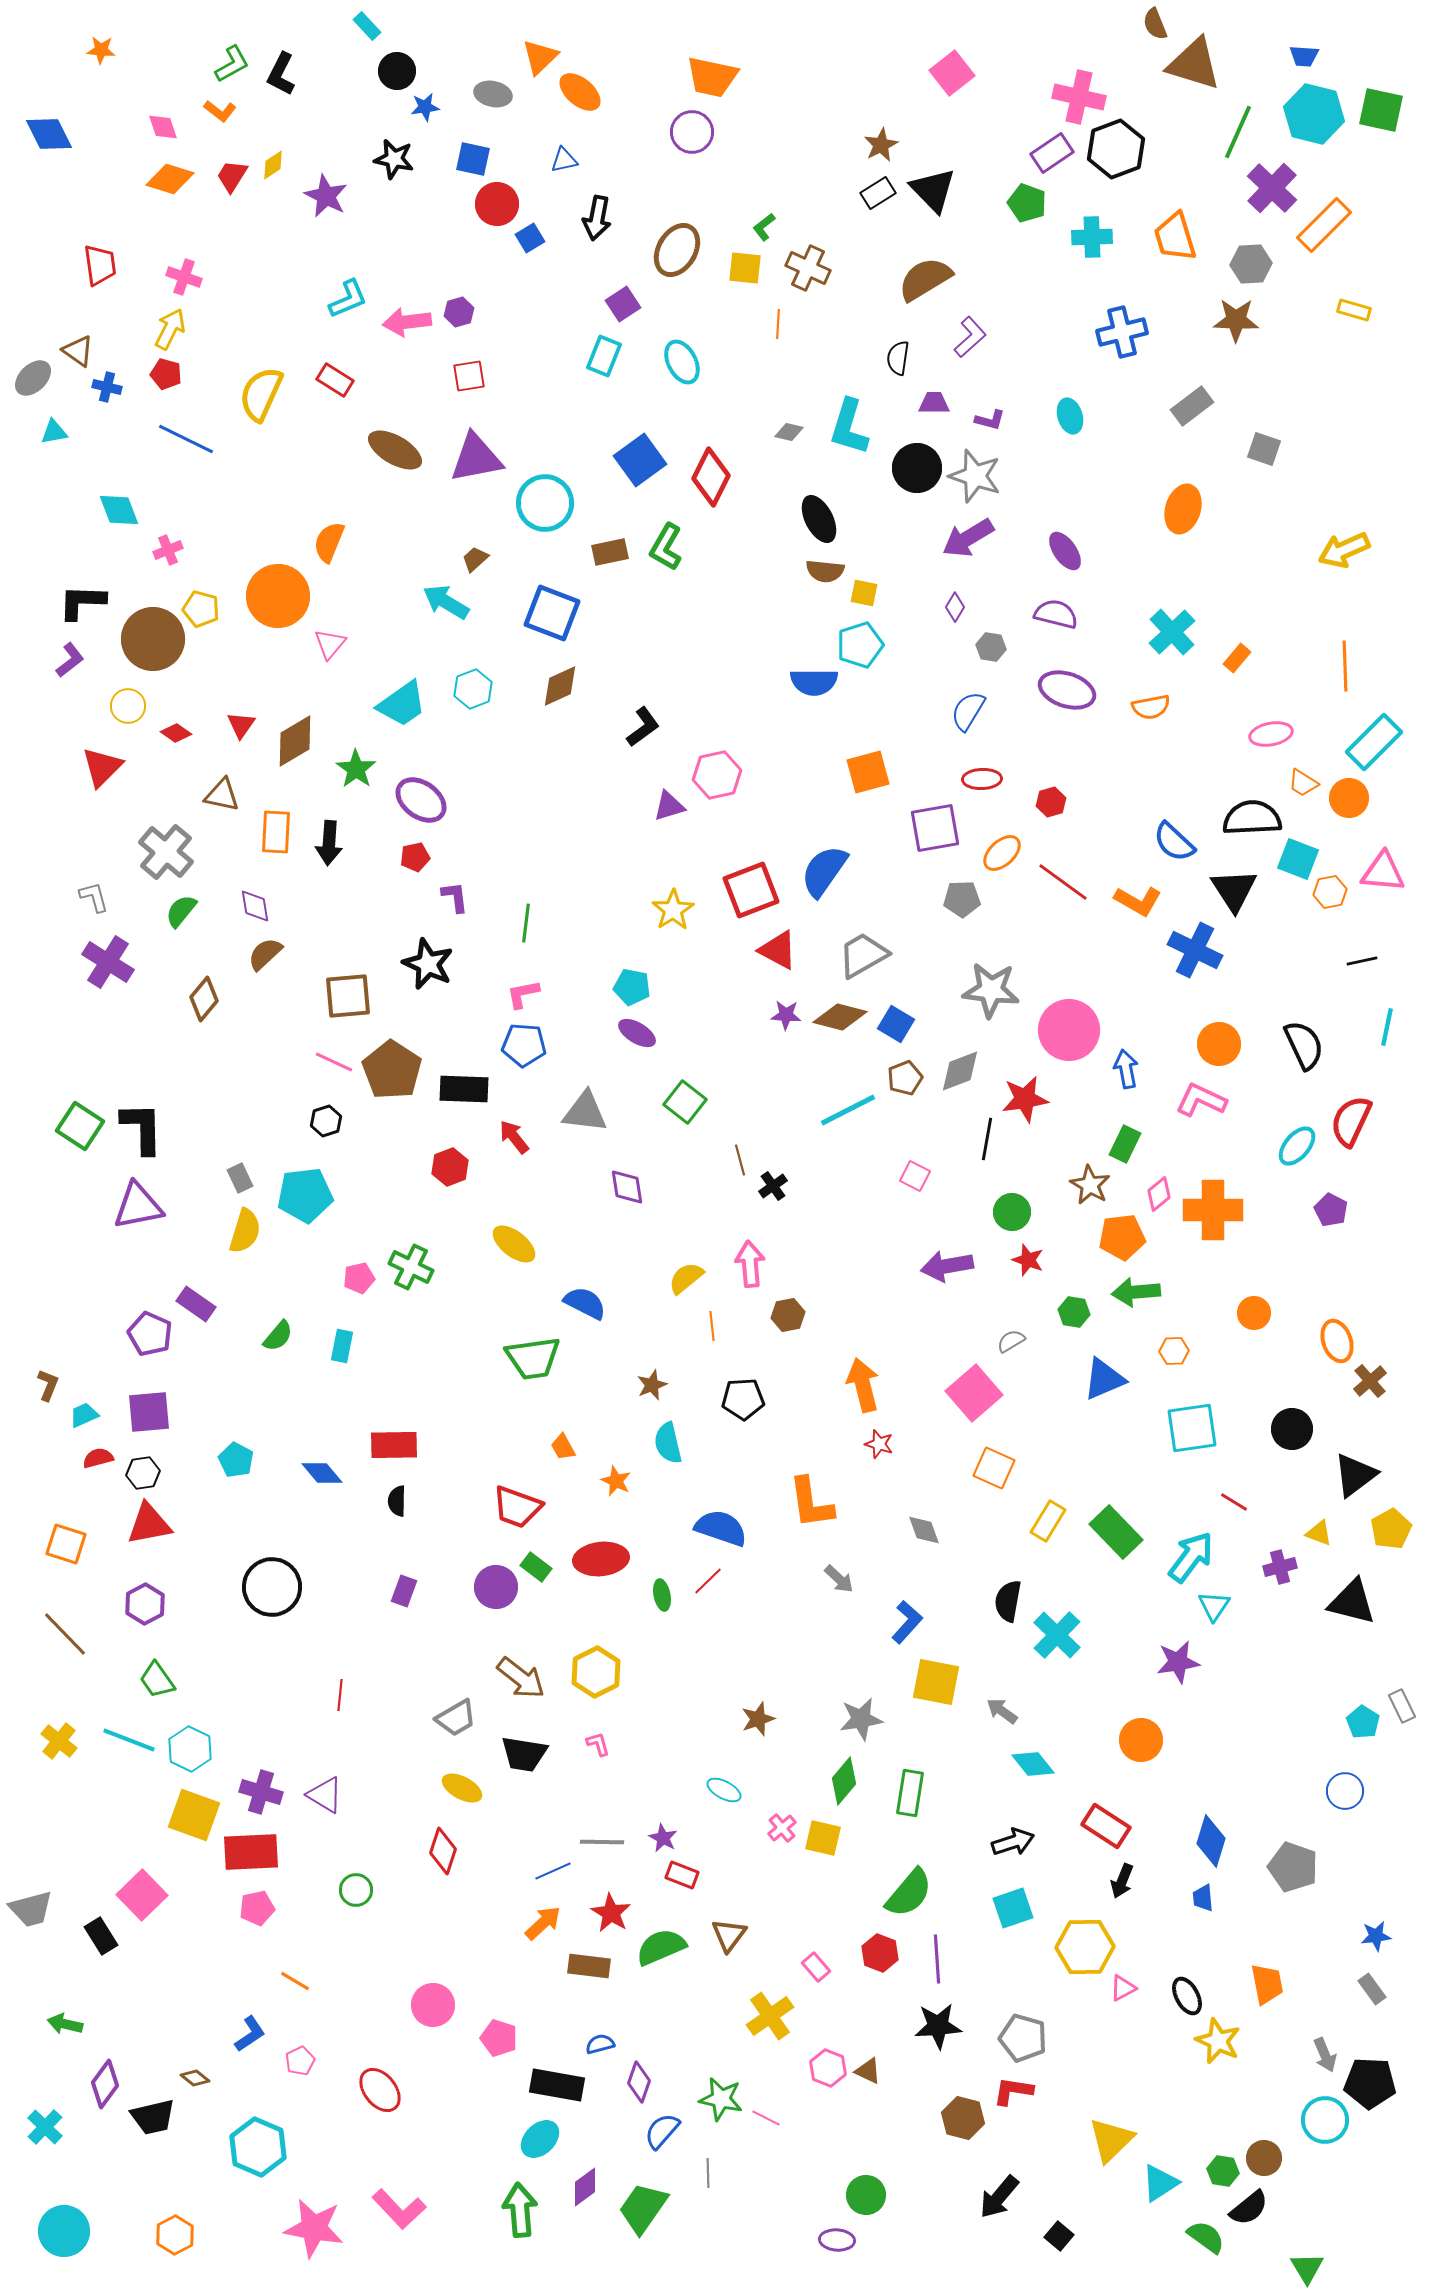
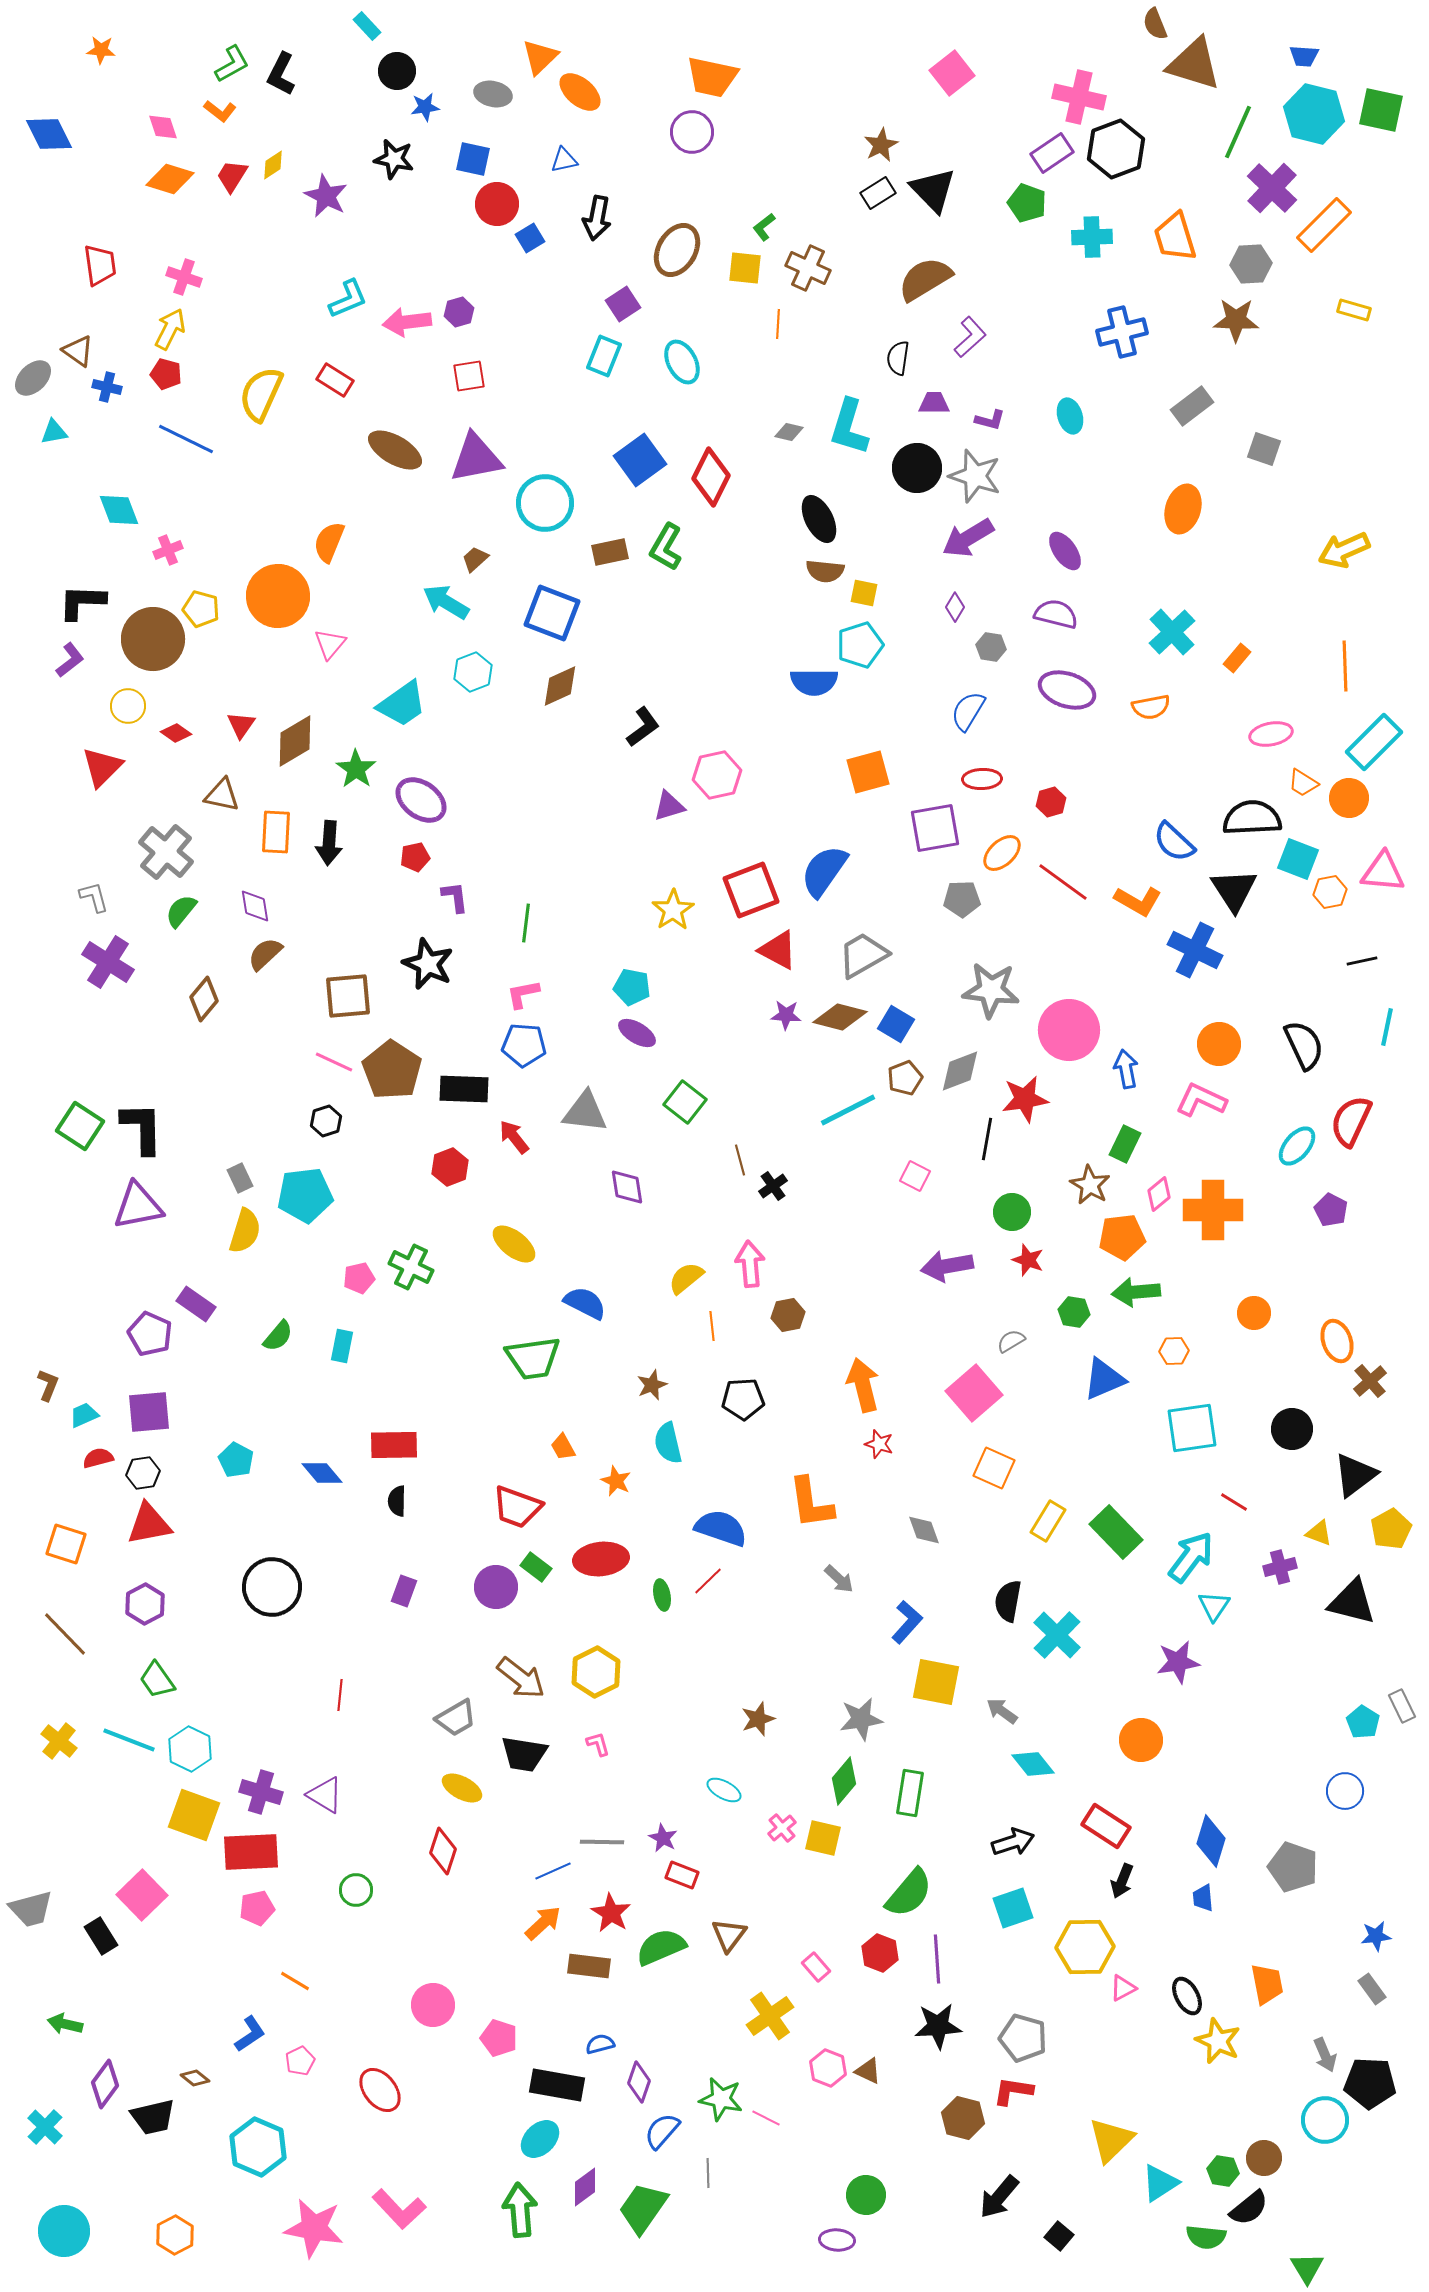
cyan hexagon at (473, 689): moved 17 px up
green semicircle at (1206, 2237): rotated 150 degrees clockwise
